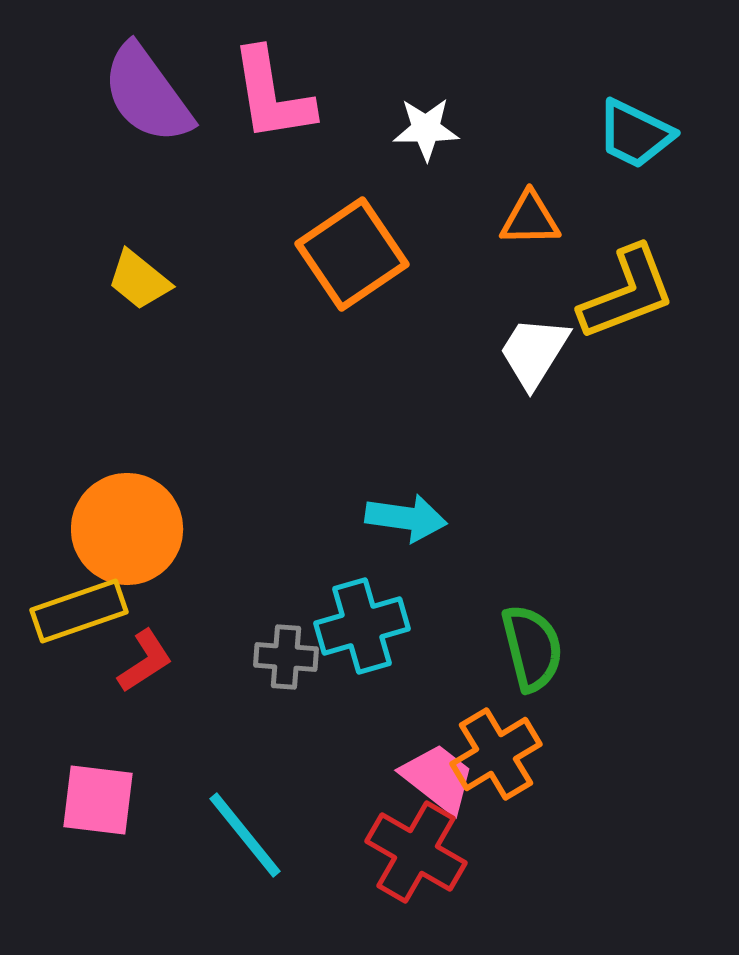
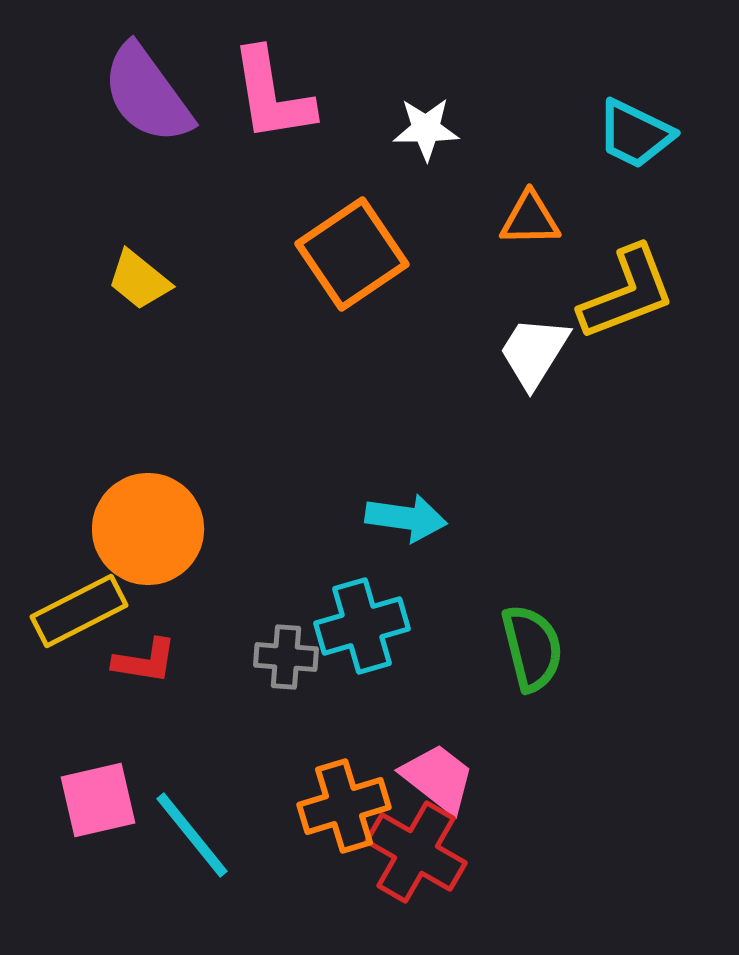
orange circle: moved 21 px right
yellow rectangle: rotated 8 degrees counterclockwise
red L-shape: rotated 42 degrees clockwise
orange cross: moved 152 px left, 52 px down; rotated 14 degrees clockwise
pink square: rotated 20 degrees counterclockwise
cyan line: moved 53 px left
